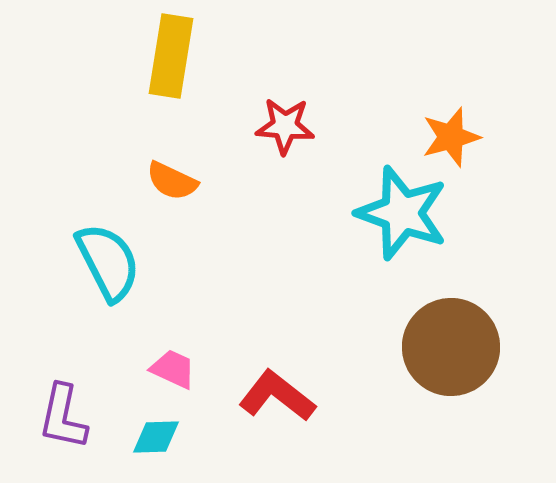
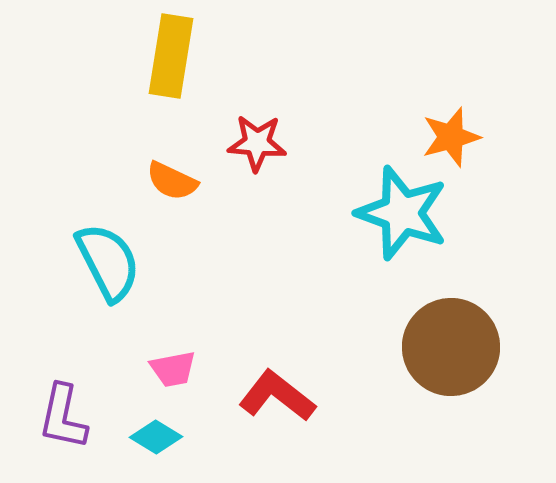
red star: moved 28 px left, 17 px down
pink trapezoid: rotated 144 degrees clockwise
cyan diamond: rotated 33 degrees clockwise
